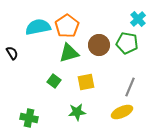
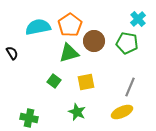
orange pentagon: moved 3 px right, 1 px up
brown circle: moved 5 px left, 4 px up
green star: rotated 30 degrees clockwise
